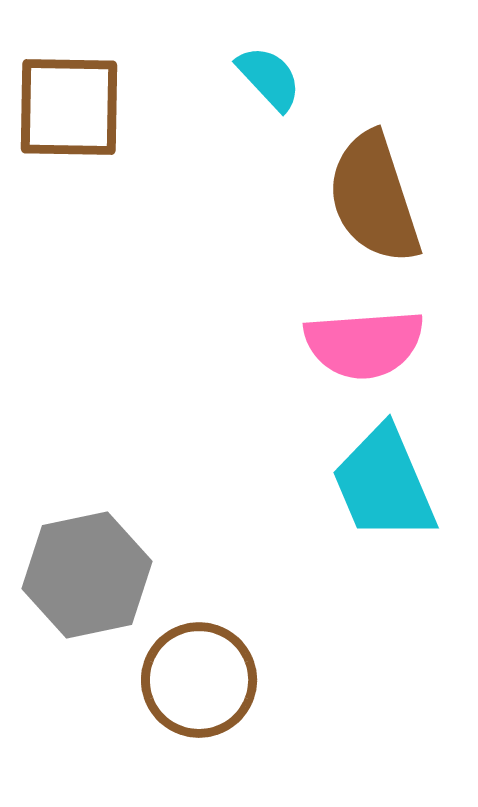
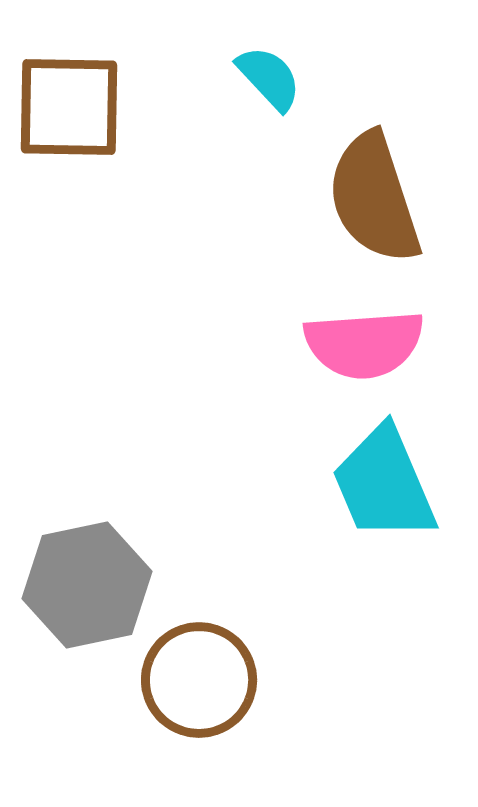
gray hexagon: moved 10 px down
